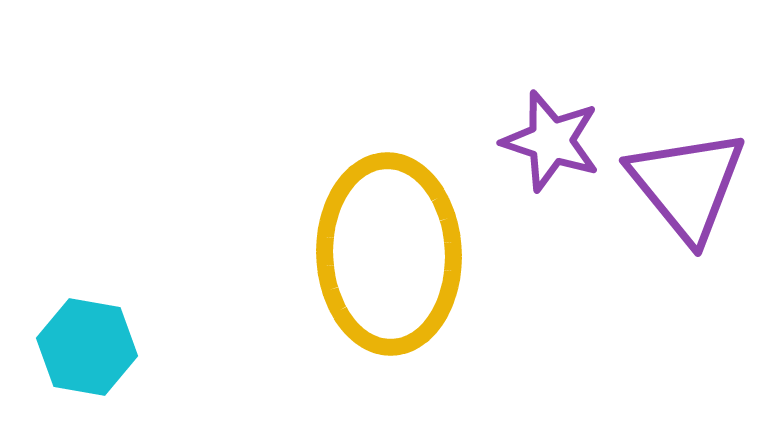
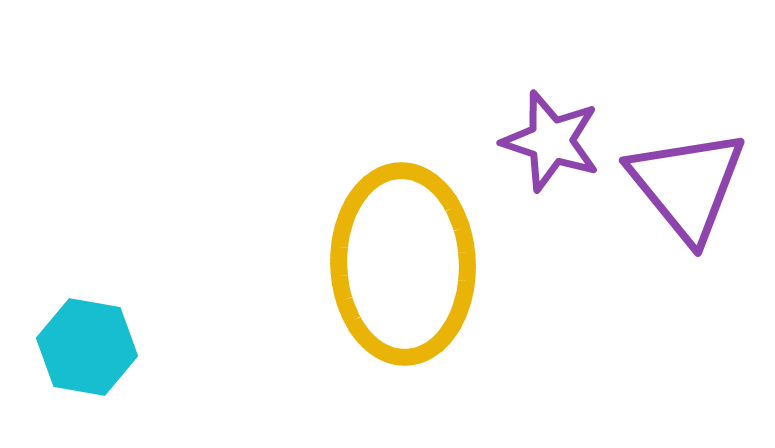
yellow ellipse: moved 14 px right, 10 px down
